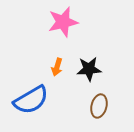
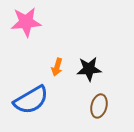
pink star: moved 37 px left; rotated 8 degrees clockwise
